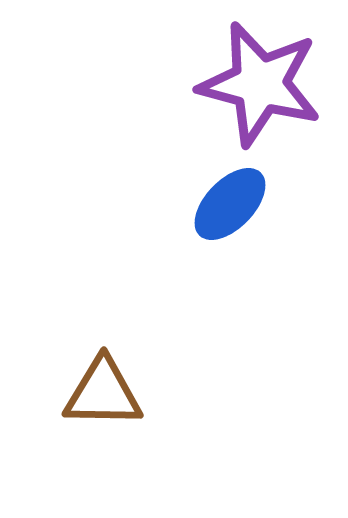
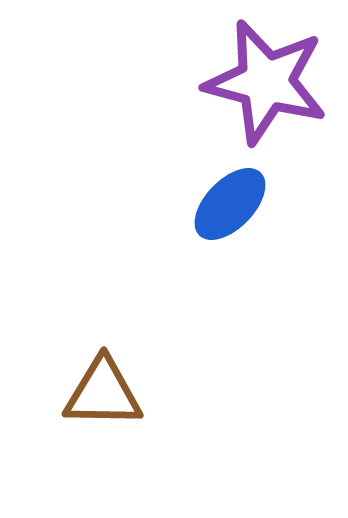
purple star: moved 6 px right, 2 px up
